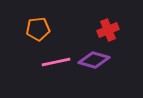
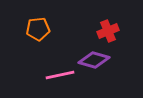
red cross: moved 1 px down
pink line: moved 4 px right, 13 px down
